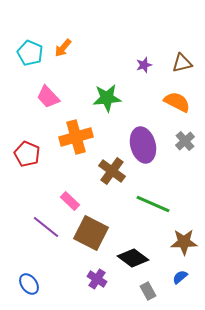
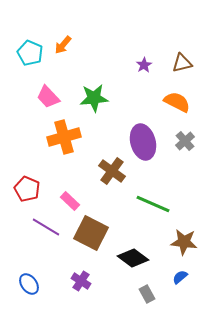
orange arrow: moved 3 px up
purple star: rotated 14 degrees counterclockwise
green star: moved 13 px left
orange cross: moved 12 px left
purple ellipse: moved 3 px up
red pentagon: moved 35 px down
purple line: rotated 8 degrees counterclockwise
brown star: rotated 8 degrees clockwise
purple cross: moved 16 px left, 2 px down
gray rectangle: moved 1 px left, 3 px down
